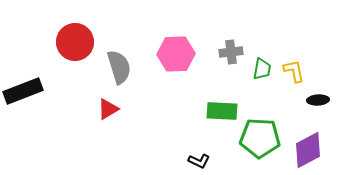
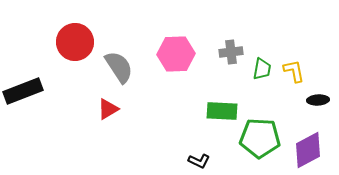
gray semicircle: rotated 16 degrees counterclockwise
